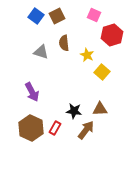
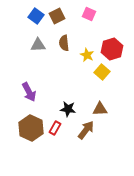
pink square: moved 5 px left, 1 px up
red hexagon: moved 14 px down
gray triangle: moved 3 px left, 7 px up; rotated 21 degrees counterclockwise
purple arrow: moved 3 px left
black star: moved 6 px left, 2 px up
